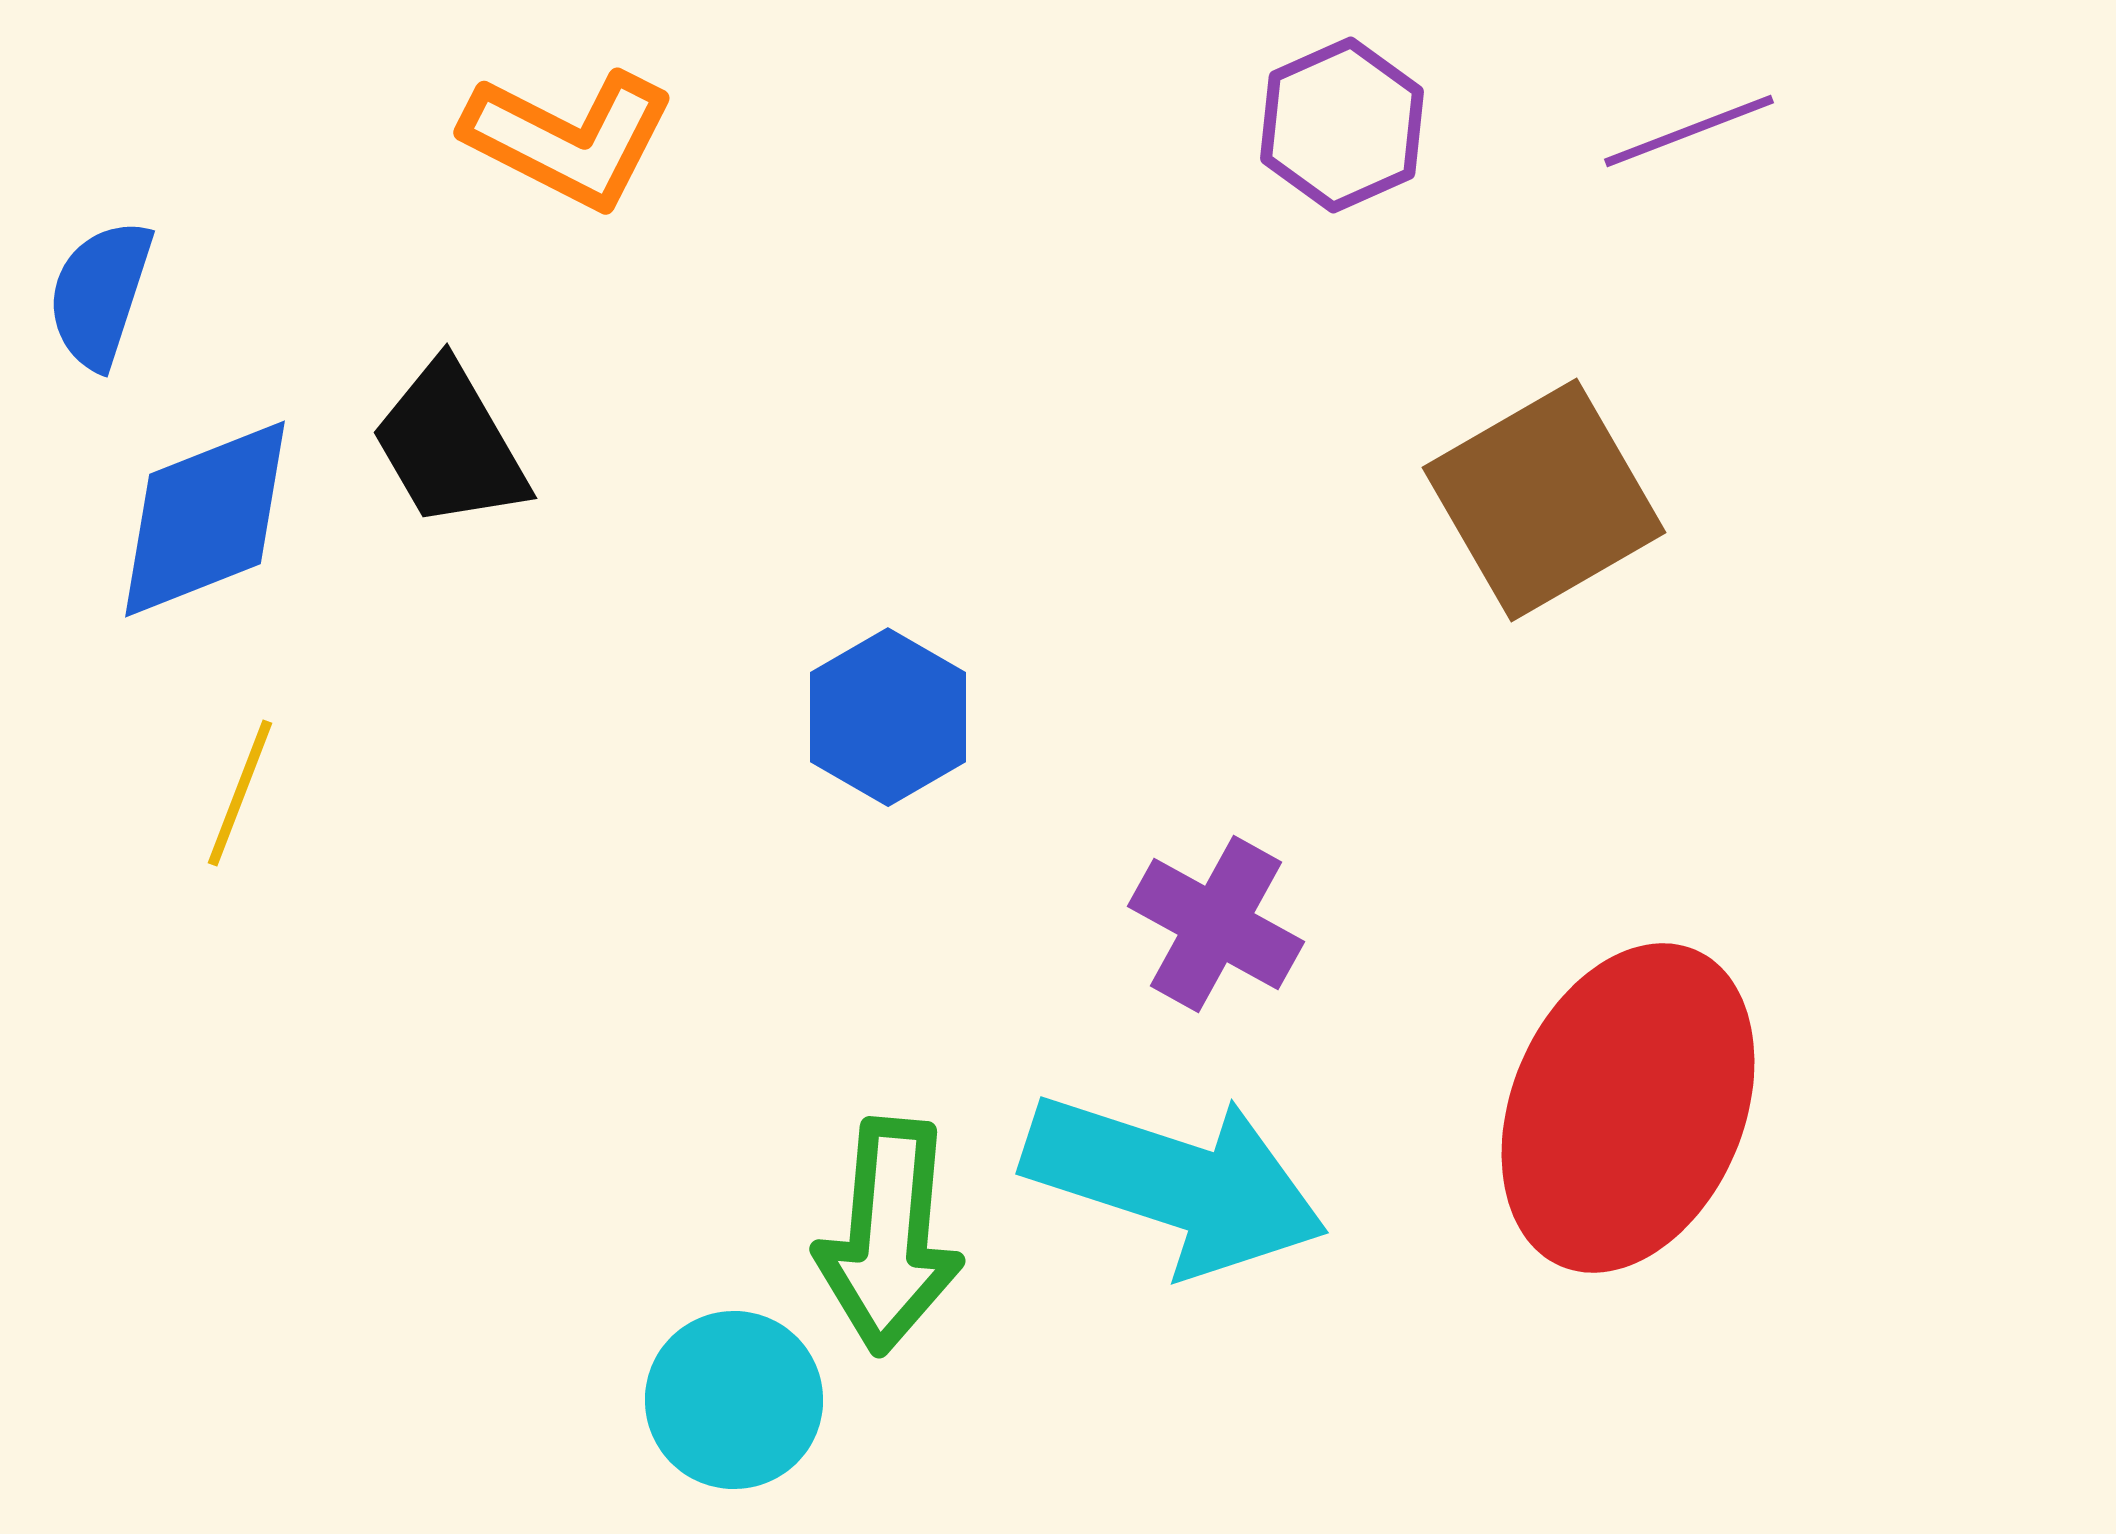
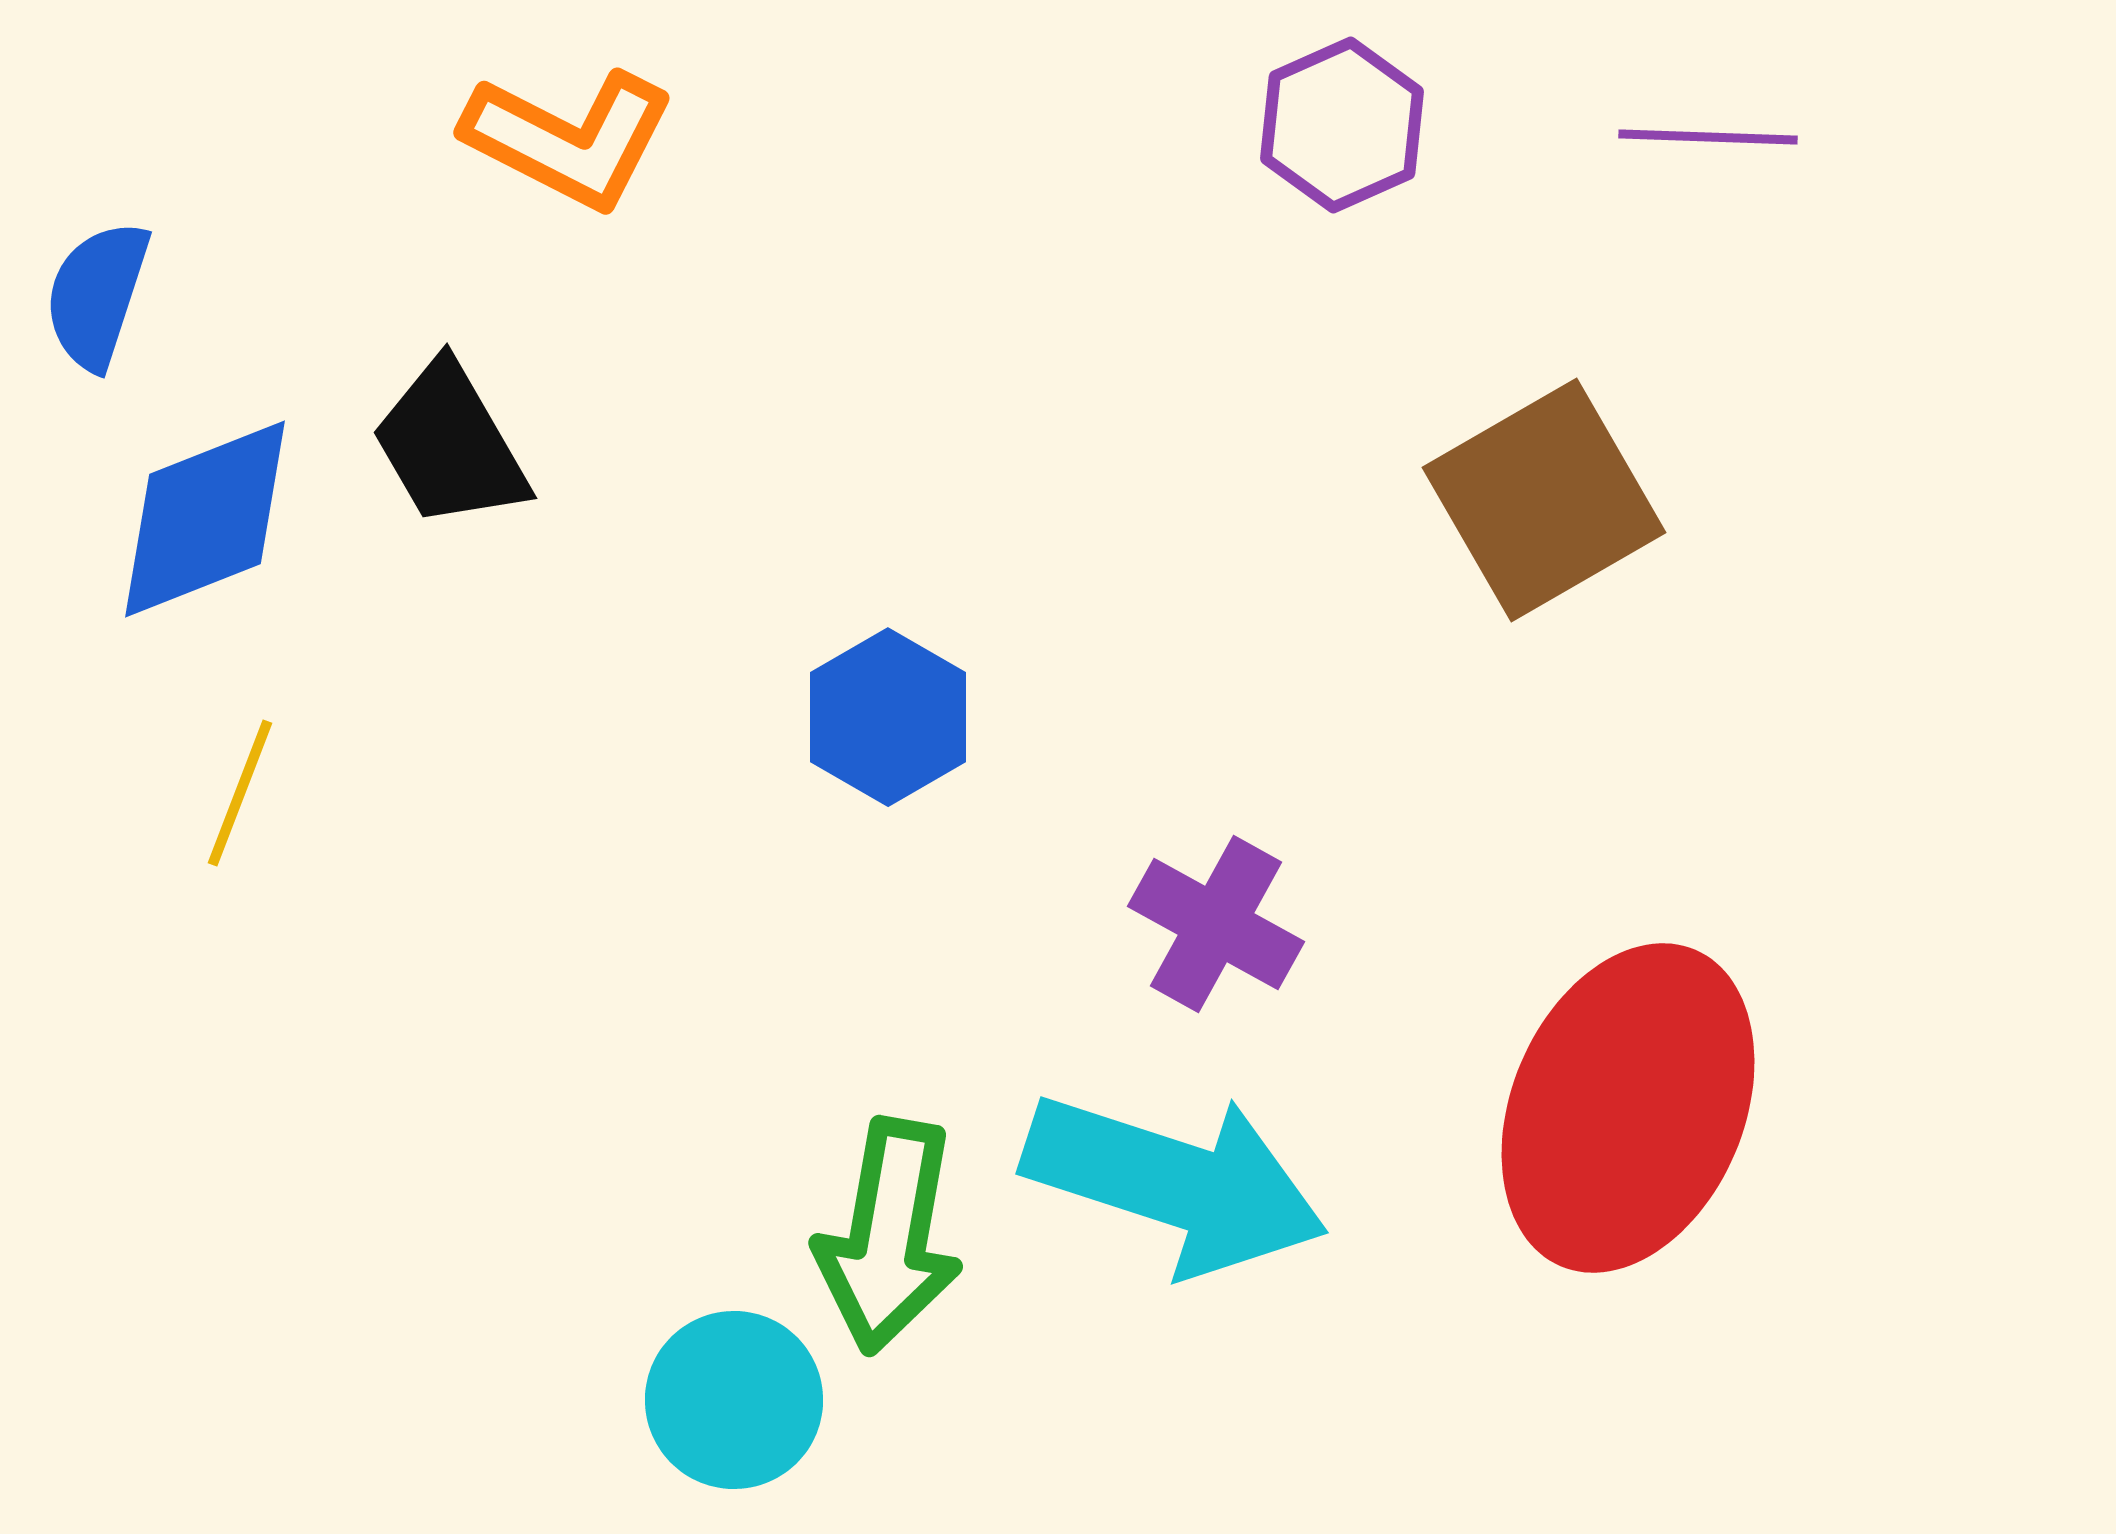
purple line: moved 19 px right, 6 px down; rotated 23 degrees clockwise
blue semicircle: moved 3 px left, 1 px down
green arrow: rotated 5 degrees clockwise
